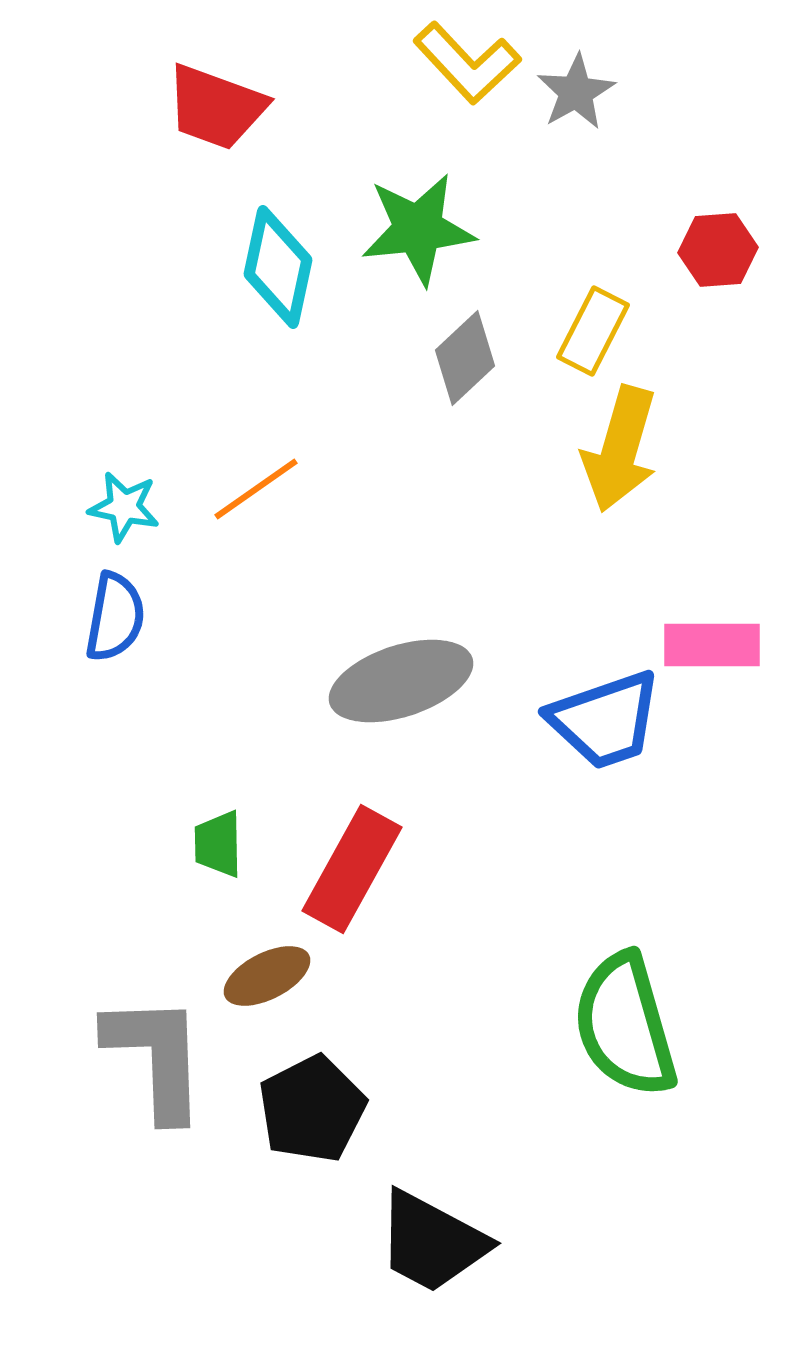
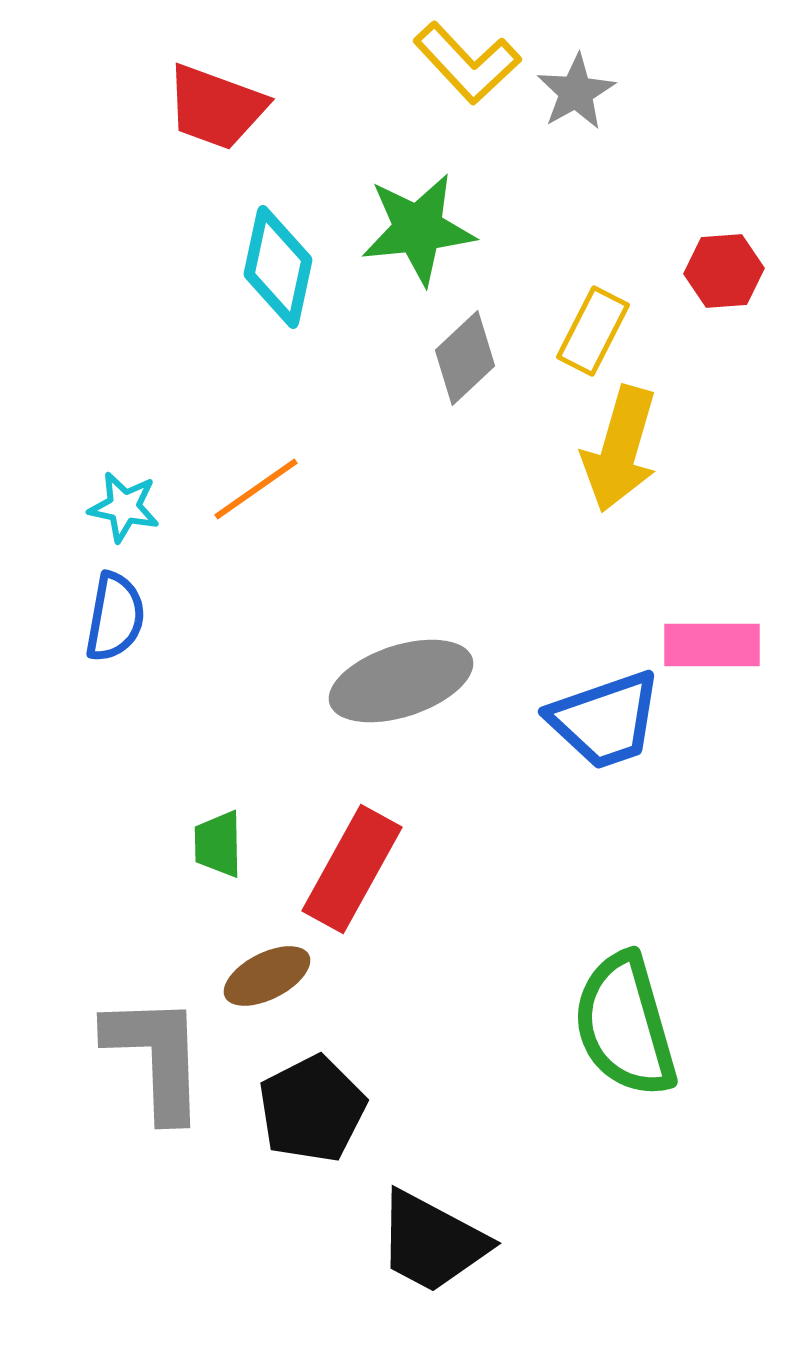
red hexagon: moved 6 px right, 21 px down
